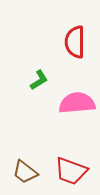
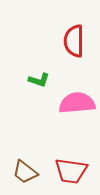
red semicircle: moved 1 px left, 1 px up
green L-shape: rotated 50 degrees clockwise
red trapezoid: rotated 12 degrees counterclockwise
